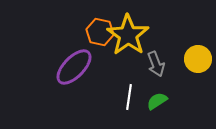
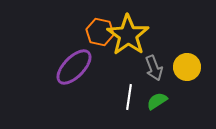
yellow circle: moved 11 px left, 8 px down
gray arrow: moved 2 px left, 4 px down
